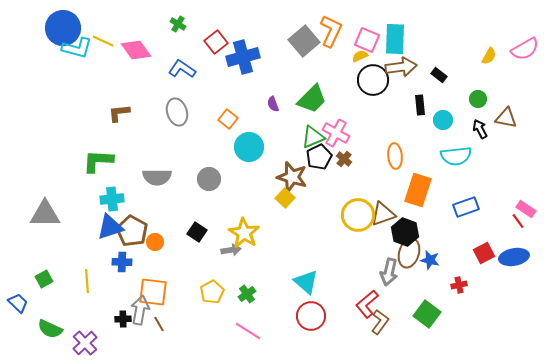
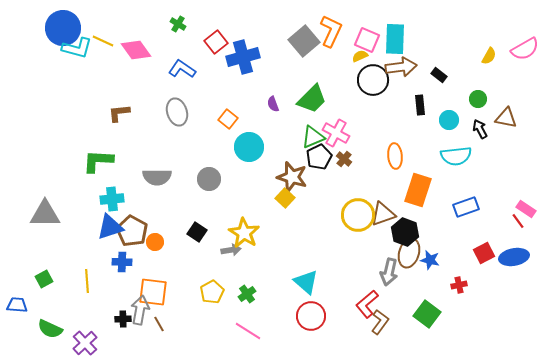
cyan circle at (443, 120): moved 6 px right
blue trapezoid at (18, 303): moved 1 px left, 2 px down; rotated 40 degrees counterclockwise
